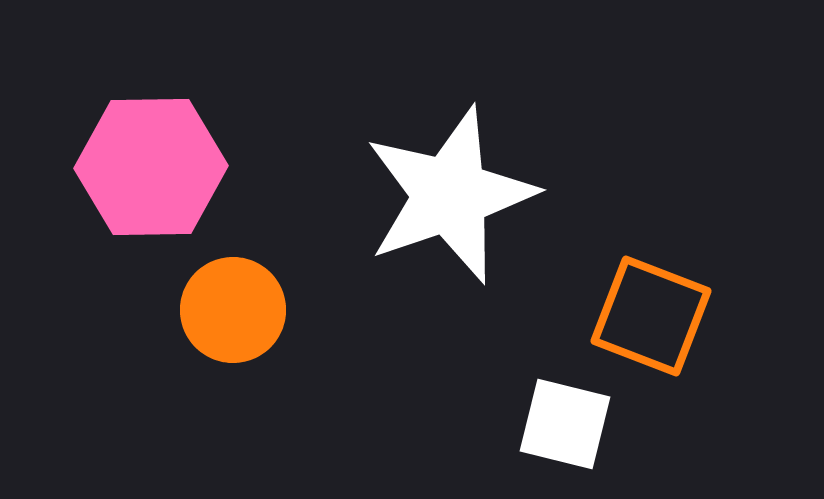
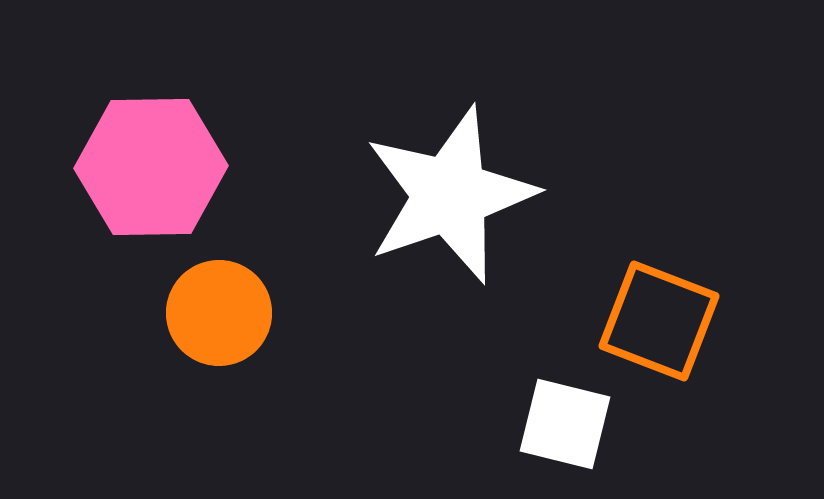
orange circle: moved 14 px left, 3 px down
orange square: moved 8 px right, 5 px down
